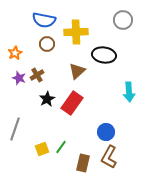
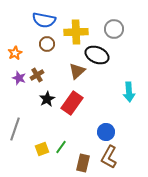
gray circle: moved 9 px left, 9 px down
black ellipse: moved 7 px left; rotated 15 degrees clockwise
